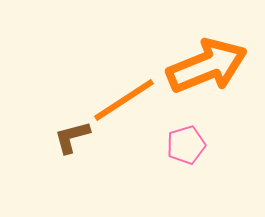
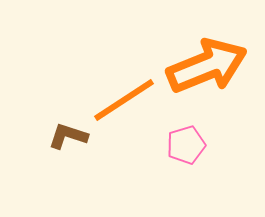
brown L-shape: moved 4 px left, 1 px up; rotated 33 degrees clockwise
